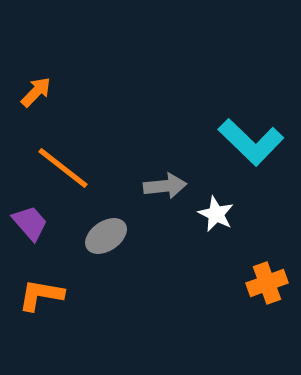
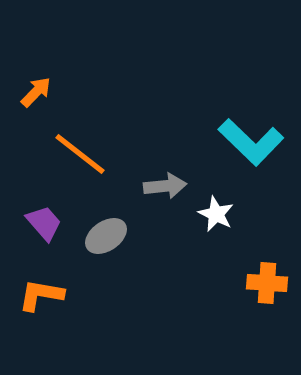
orange line: moved 17 px right, 14 px up
purple trapezoid: moved 14 px right
orange cross: rotated 24 degrees clockwise
